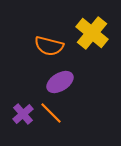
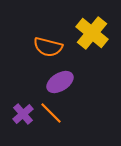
orange semicircle: moved 1 px left, 1 px down
